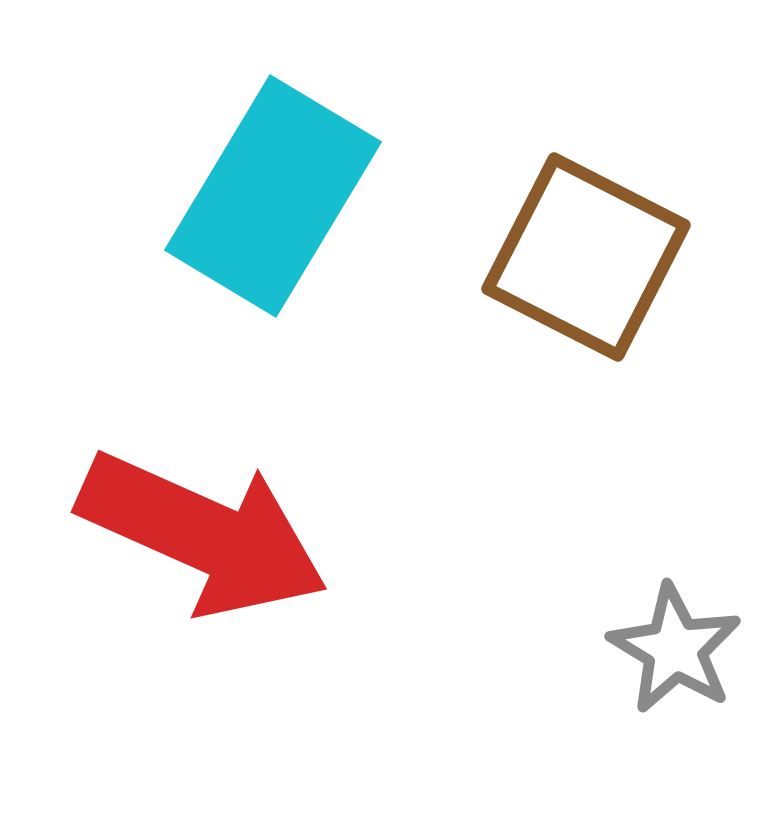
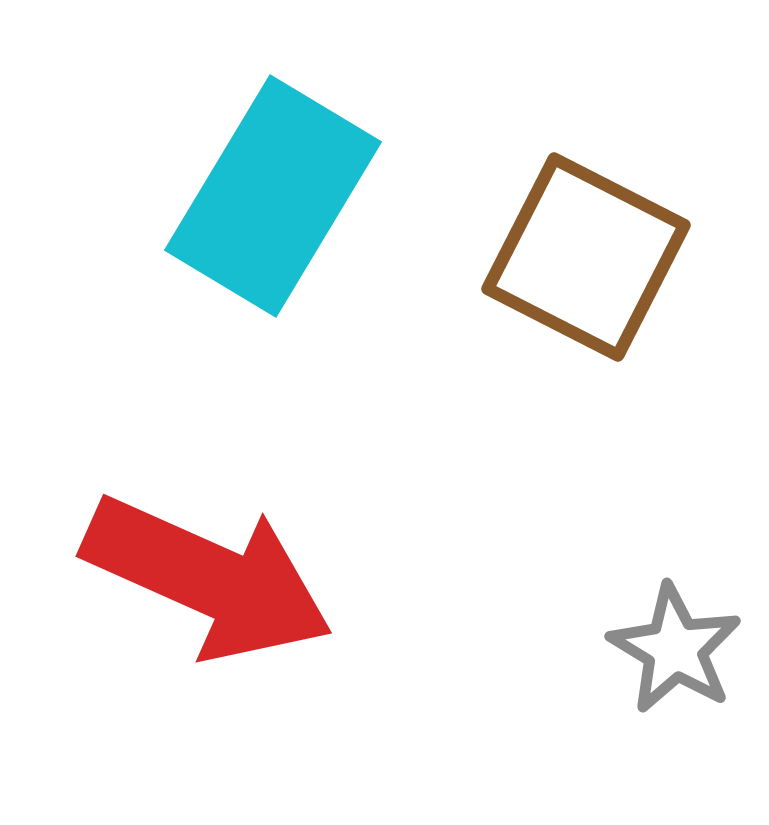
red arrow: moved 5 px right, 44 px down
